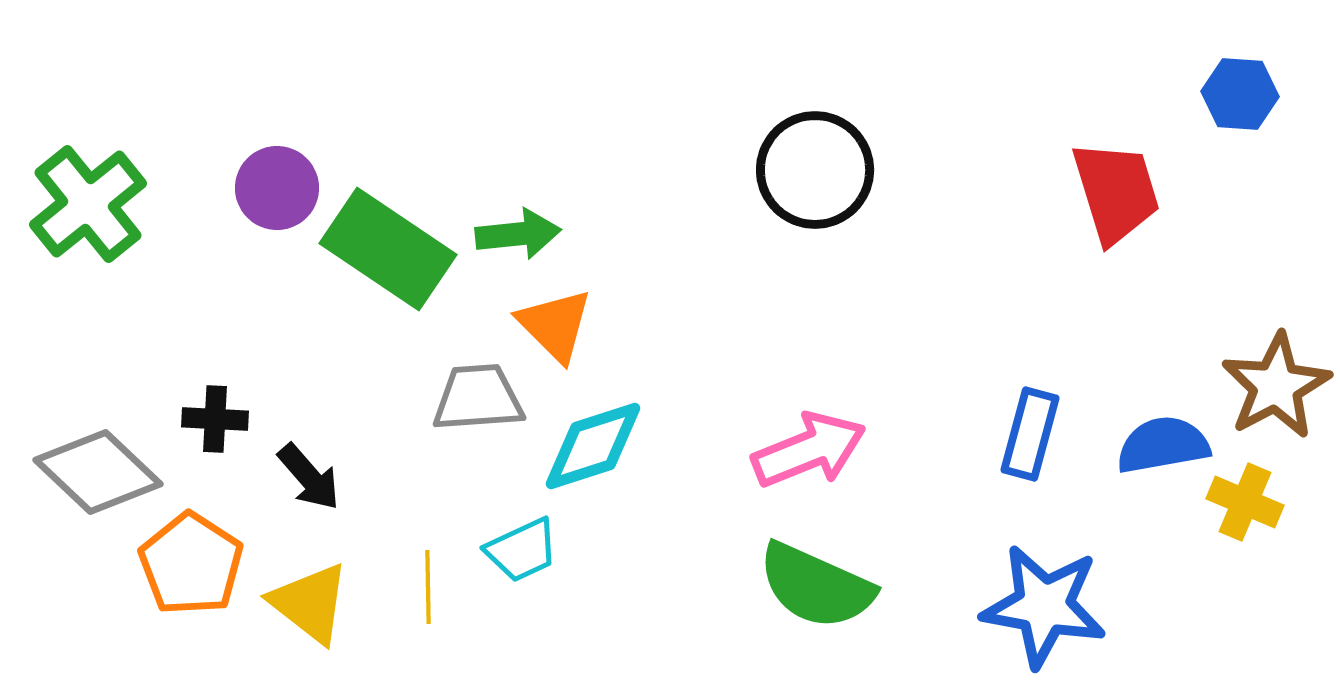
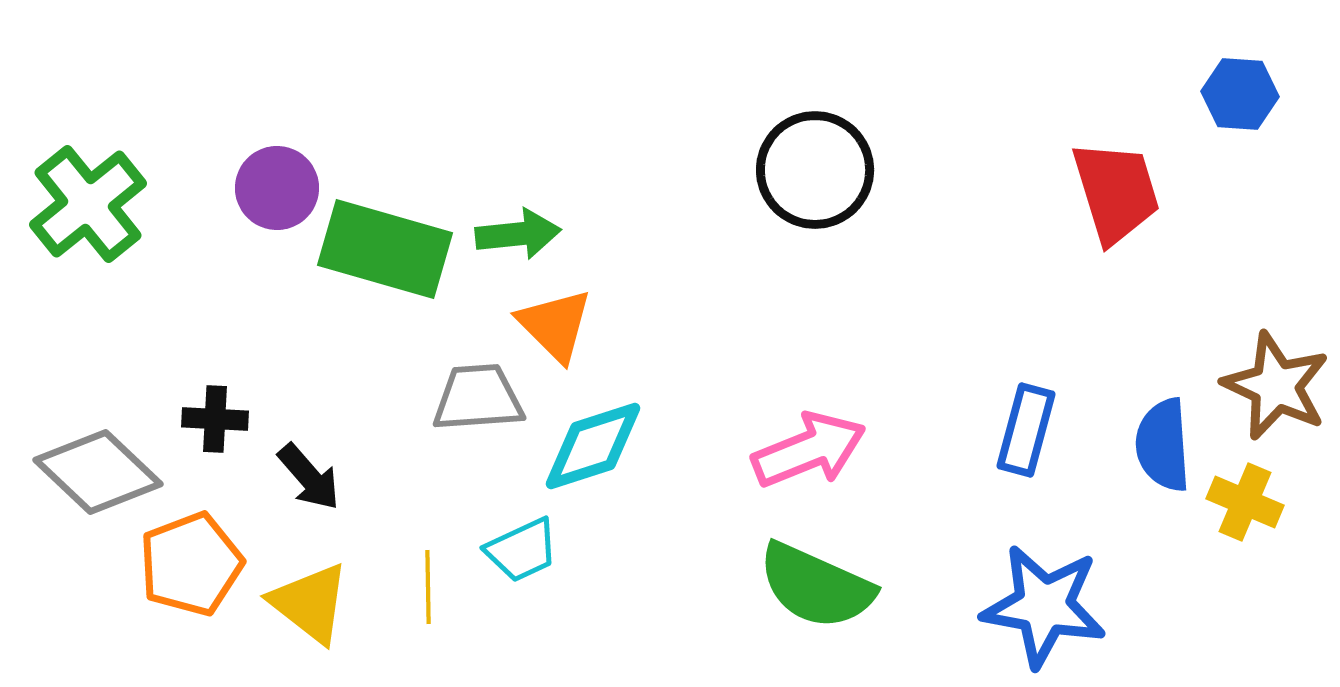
green rectangle: moved 3 px left; rotated 18 degrees counterclockwise
brown star: rotated 19 degrees counterclockwise
blue rectangle: moved 4 px left, 4 px up
blue semicircle: rotated 84 degrees counterclockwise
orange pentagon: rotated 18 degrees clockwise
